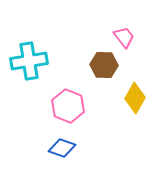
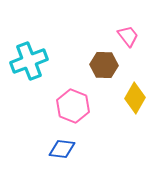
pink trapezoid: moved 4 px right, 1 px up
cyan cross: rotated 12 degrees counterclockwise
pink hexagon: moved 5 px right
blue diamond: moved 1 px down; rotated 12 degrees counterclockwise
